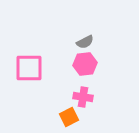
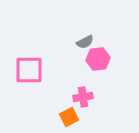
pink hexagon: moved 13 px right, 5 px up
pink square: moved 2 px down
pink cross: rotated 18 degrees counterclockwise
